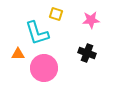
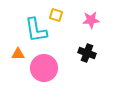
yellow square: moved 1 px down
cyan L-shape: moved 1 px left, 3 px up; rotated 8 degrees clockwise
